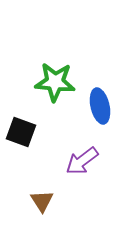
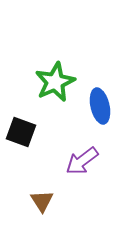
green star: rotated 30 degrees counterclockwise
